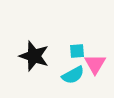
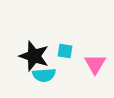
cyan square: moved 12 px left; rotated 14 degrees clockwise
cyan semicircle: moved 29 px left; rotated 25 degrees clockwise
